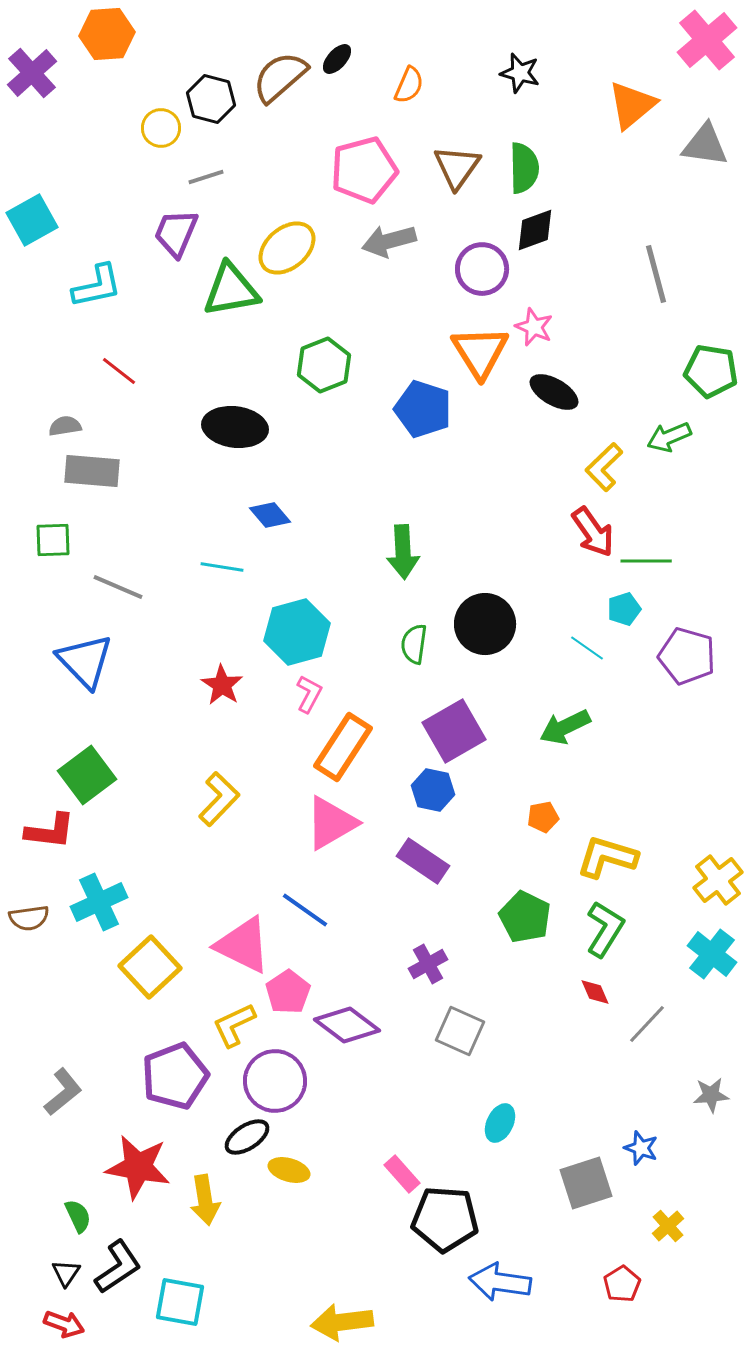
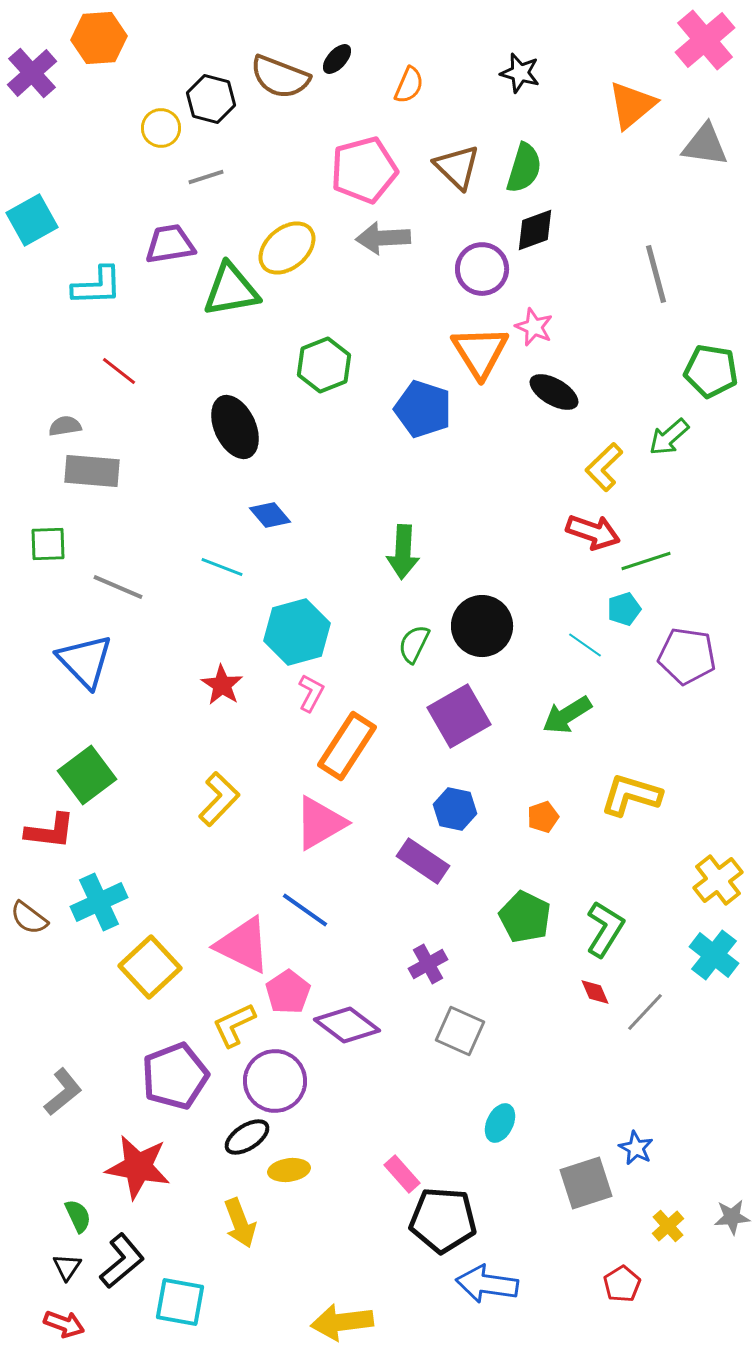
orange hexagon at (107, 34): moved 8 px left, 4 px down
pink cross at (707, 40): moved 2 px left
brown semicircle at (280, 77): rotated 118 degrees counterclockwise
brown triangle at (457, 167): rotated 21 degrees counterclockwise
green semicircle at (524, 168): rotated 18 degrees clockwise
purple trapezoid at (176, 233): moved 6 px left, 11 px down; rotated 58 degrees clockwise
gray arrow at (389, 241): moved 6 px left, 3 px up; rotated 12 degrees clockwise
cyan L-shape at (97, 286): rotated 10 degrees clockwise
black ellipse at (235, 427): rotated 58 degrees clockwise
green arrow at (669, 437): rotated 18 degrees counterclockwise
red arrow at (593, 532): rotated 36 degrees counterclockwise
green square at (53, 540): moved 5 px left, 4 px down
green arrow at (403, 552): rotated 6 degrees clockwise
green line at (646, 561): rotated 18 degrees counterclockwise
cyan line at (222, 567): rotated 12 degrees clockwise
black circle at (485, 624): moved 3 px left, 2 px down
green semicircle at (414, 644): rotated 18 degrees clockwise
cyan line at (587, 648): moved 2 px left, 3 px up
purple pentagon at (687, 656): rotated 8 degrees counterclockwise
pink L-shape at (309, 694): moved 2 px right, 1 px up
green arrow at (565, 727): moved 2 px right, 12 px up; rotated 6 degrees counterclockwise
purple square at (454, 731): moved 5 px right, 15 px up
orange rectangle at (343, 747): moved 4 px right, 1 px up
blue hexagon at (433, 790): moved 22 px right, 19 px down
orange pentagon at (543, 817): rotated 8 degrees counterclockwise
pink triangle at (331, 823): moved 11 px left
yellow L-shape at (607, 857): moved 24 px right, 62 px up
brown semicircle at (29, 918): rotated 45 degrees clockwise
cyan cross at (712, 954): moved 2 px right, 1 px down
gray line at (647, 1024): moved 2 px left, 12 px up
gray star at (711, 1095): moved 21 px right, 122 px down
blue star at (641, 1148): moved 5 px left; rotated 8 degrees clockwise
yellow ellipse at (289, 1170): rotated 24 degrees counterclockwise
yellow arrow at (205, 1200): moved 35 px right, 23 px down; rotated 12 degrees counterclockwise
black pentagon at (445, 1219): moved 2 px left, 1 px down
black L-shape at (118, 1267): moved 4 px right, 6 px up; rotated 6 degrees counterclockwise
black triangle at (66, 1273): moved 1 px right, 6 px up
blue arrow at (500, 1282): moved 13 px left, 2 px down
